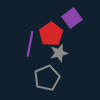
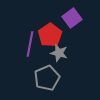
red pentagon: moved 1 px left, 1 px down
gray star: rotated 30 degrees clockwise
